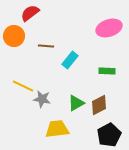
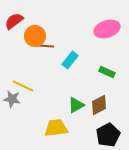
red semicircle: moved 16 px left, 8 px down
pink ellipse: moved 2 px left, 1 px down
orange circle: moved 21 px right
green rectangle: moved 1 px down; rotated 21 degrees clockwise
gray star: moved 30 px left
green triangle: moved 2 px down
yellow trapezoid: moved 1 px left, 1 px up
black pentagon: moved 1 px left
